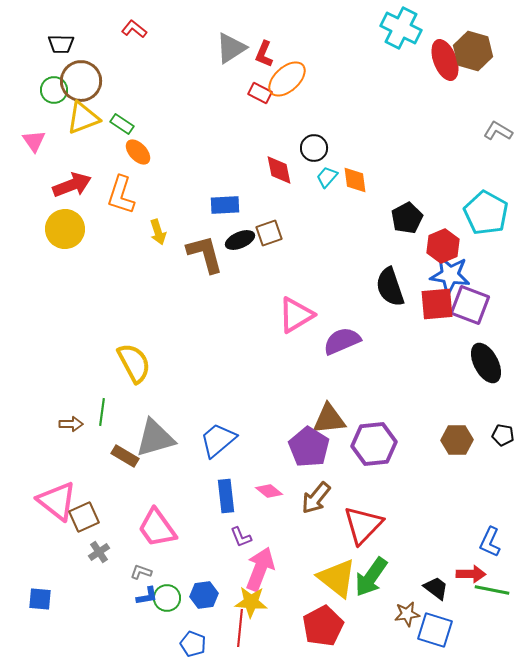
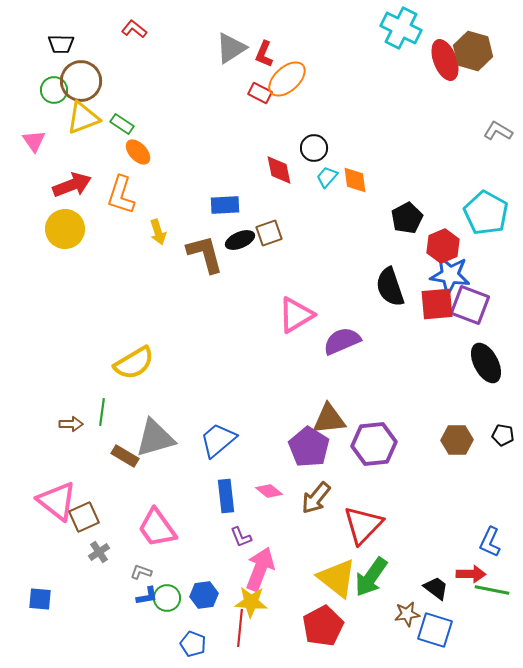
yellow semicircle at (134, 363): rotated 87 degrees clockwise
